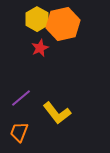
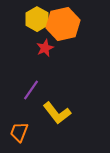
red star: moved 5 px right
purple line: moved 10 px right, 8 px up; rotated 15 degrees counterclockwise
